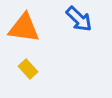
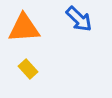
orange triangle: rotated 12 degrees counterclockwise
